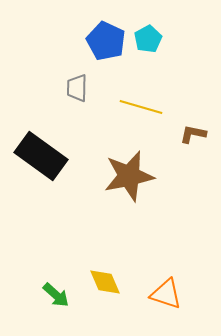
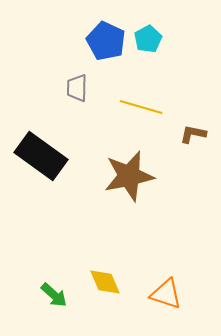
green arrow: moved 2 px left
